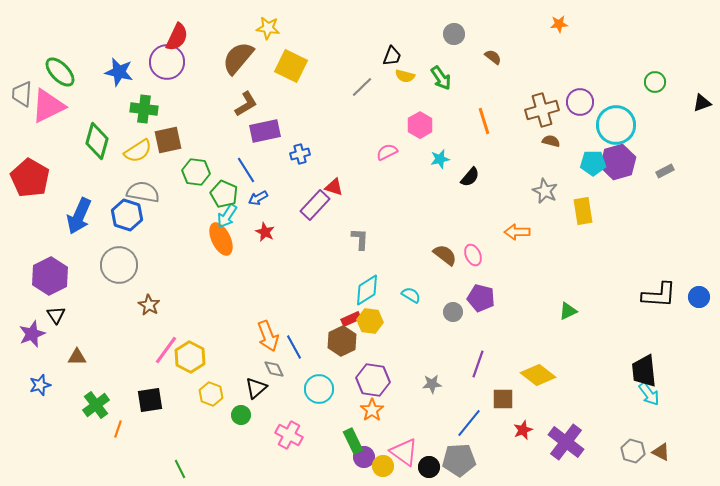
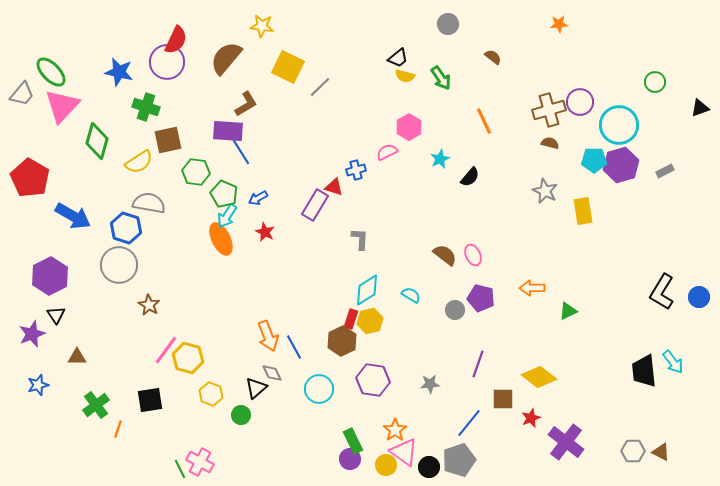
yellow star at (268, 28): moved 6 px left, 2 px up
gray circle at (454, 34): moved 6 px left, 10 px up
red semicircle at (177, 37): moved 1 px left, 3 px down
black trapezoid at (392, 56): moved 6 px right, 2 px down; rotated 30 degrees clockwise
brown semicircle at (238, 58): moved 12 px left
yellow square at (291, 66): moved 3 px left, 1 px down
green ellipse at (60, 72): moved 9 px left
gray line at (362, 87): moved 42 px left
gray trapezoid at (22, 94): rotated 144 degrees counterclockwise
black triangle at (702, 103): moved 2 px left, 5 px down
pink triangle at (48, 106): moved 14 px right; rotated 21 degrees counterclockwise
green cross at (144, 109): moved 2 px right, 2 px up; rotated 12 degrees clockwise
brown cross at (542, 110): moved 7 px right
orange line at (484, 121): rotated 8 degrees counterclockwise
pink hexagon at (420, 125): moved 11 px left, 2 px down
cyan circle at (616, 125): moved 3 px right
purple rectangle at (265, 131): moved 37 px left; rotated 16 degrees clockwise
brown semicircle at (551, 141): moved 1 px left, 2 px down
yellow semicircle at (138, 151): moved 1 px right, 11 px down
blue cross at (300, 154): moved 56 px right, 16 px down
cyan star at (440, 159): rotated 12 degrees counterclockwise
purple hexagon at (618, 162): moved 3 px right, 3 px down
cyan pentagon at (593, 163): moved 1 px right, 3 px up
blue line at (246, 170): moved 5 px left, 18 px up
gray semicircle at (143, 192): moved 6 px right, 11 px down
purple rectangle at (315, 205): rotated 12 degrees counterclockwise
blue hexagon at (127, 215): moved 1 px left, 13 px down
blue arrow at (79, 216): moved 6 px left; rotated 84 degrees counterclockwise
orange arrow at (517, 232): moved 15 px right, 56 px down
black L-shape at (659, 295): moved 3 px right, 3 px up; rotated 117 degrees clockwise
gray circle at (453, 312): moved 2 px right, 2 px up
red rectangle at (351, 319): rotated 48 degrees counterclockwise
yellow hexagon at (370, 321): rotated 20 degrees counterclockwise
yellow hexagon at (190, 357): moved 2 px left, 1 px down; rotated 12 degrees counterclockwise
gray diamond at (274, 369): moved 2 px left, 4 px down
yellow diamond at (538, 375): moved 1 px right, 2 px down
gray star at (432, 384): moved 2 px left
blue star at (40, 385): moved 2 px left
cyan arrow at (649, 394): moved 24 px right, 32 px up
orange star at (372, 410): moved 23 px right, 20 px down
red star at (523, 430): moved 8 px right, 12 px up
pink cross at (289, 435): moved 89 px left, 27 px down
gray hexagon at (633, 451): rotated 15 degrees counterclockwise
purple circle at (364, 457): moved 14 px left, 2 px down
gray pentagon at (459, 460): rotated 16 degrees counterclockwise
yellow circle at (383, 466): moved 3 px right, 1 px up
